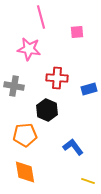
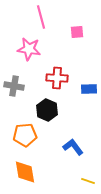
blue rectangle: rotated 14 degrees clockwise
